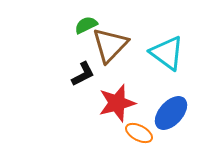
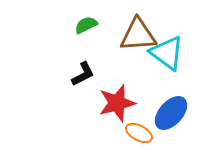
brown triangle: moved 28 px right, 10 px up; rotated 42 degrees clockwise
